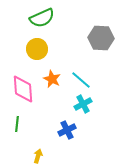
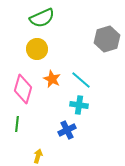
gray hexagon: moved 6 px right, 1 px down; rotated 20 degrees counterclockwise
pink diamond: rotated 20 degrees clockwise
cyan cross: moved 4 px left, 1 px down; rotated 36 degrees clockwise
